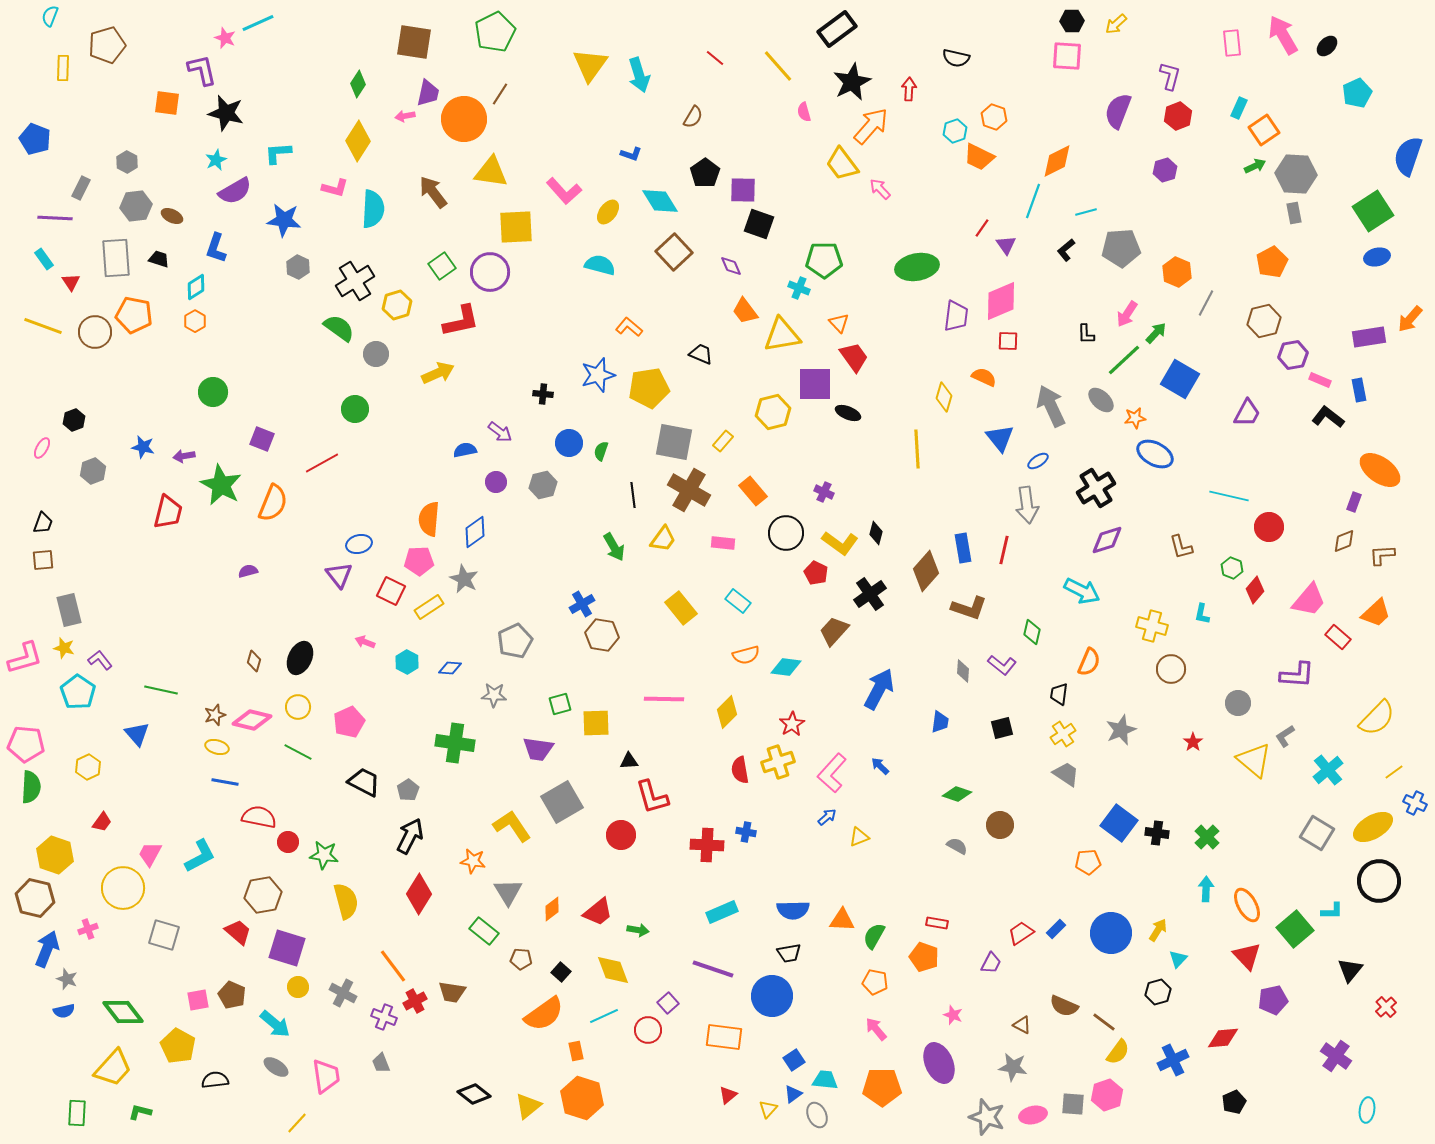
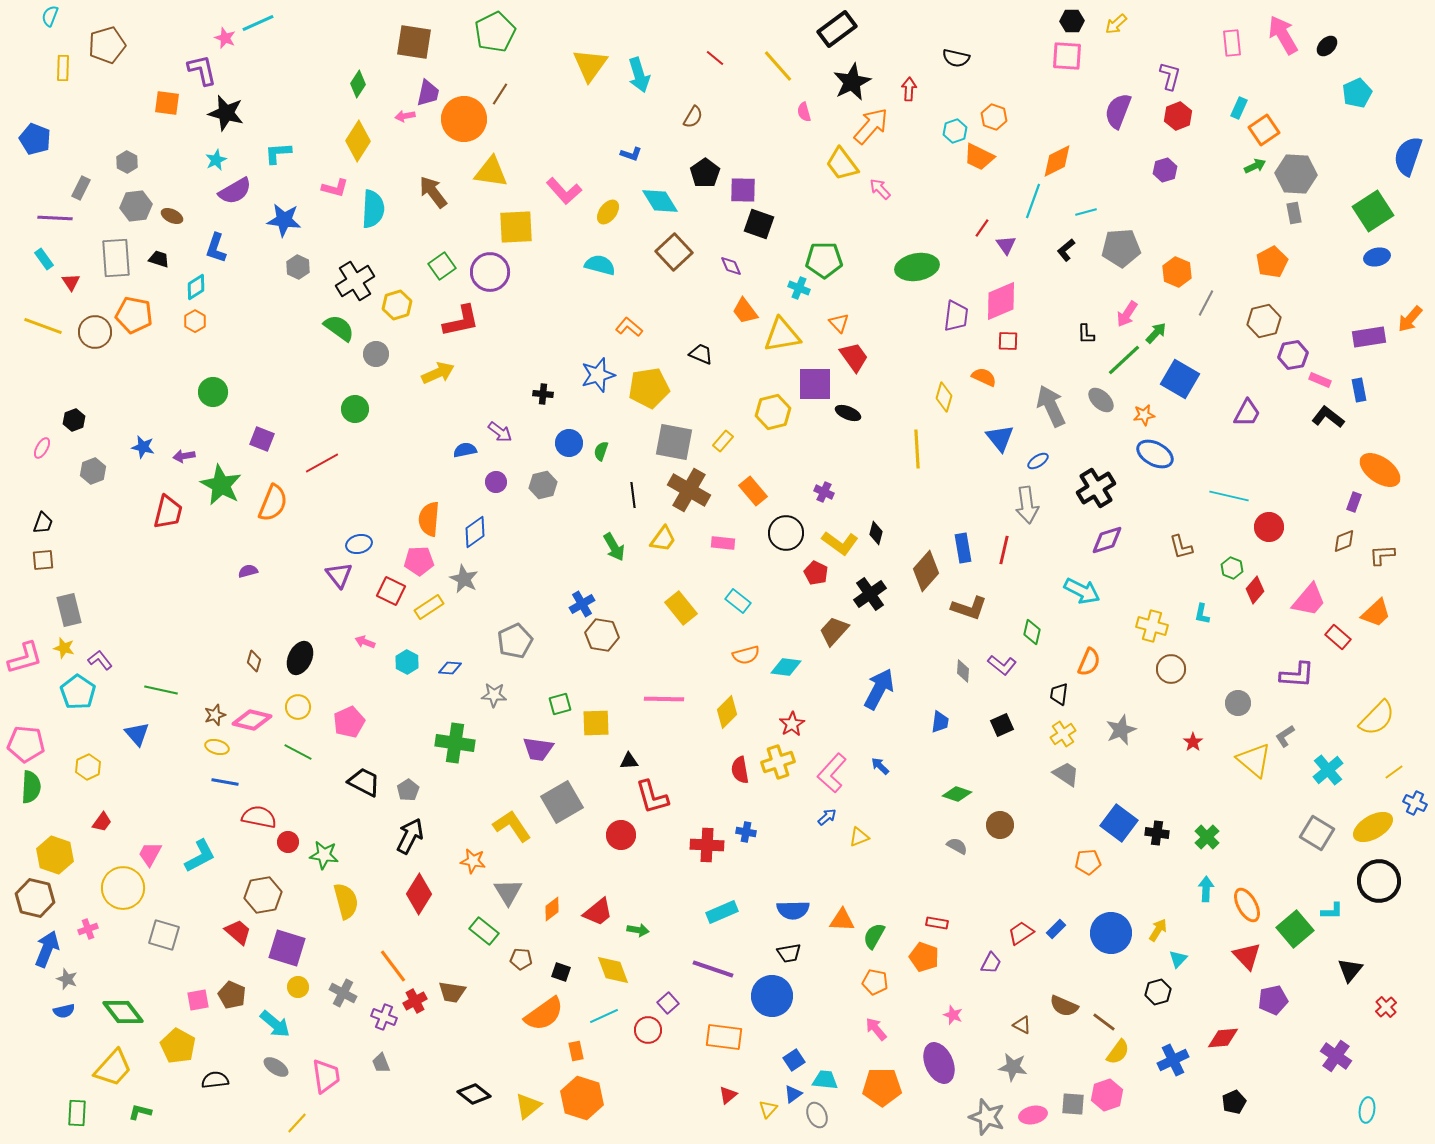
orange star at (1135, 418): moved 9 px right, 3 px up
black square at (1002, 728): moved 3 px up; rotated 10 degrees counterclockwise
black square at (561, 972): rotated 24 degrees counterclockwise
